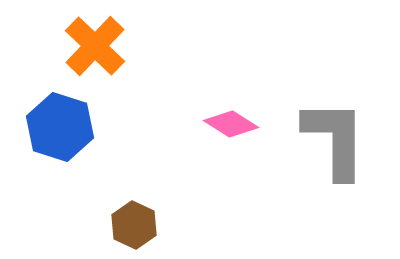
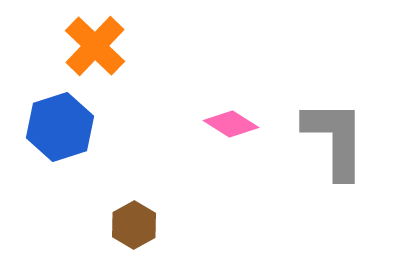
blue hexagon: rotated 24 degrees clockwise
brown hexagon: rotated 6 degrees clockwise
